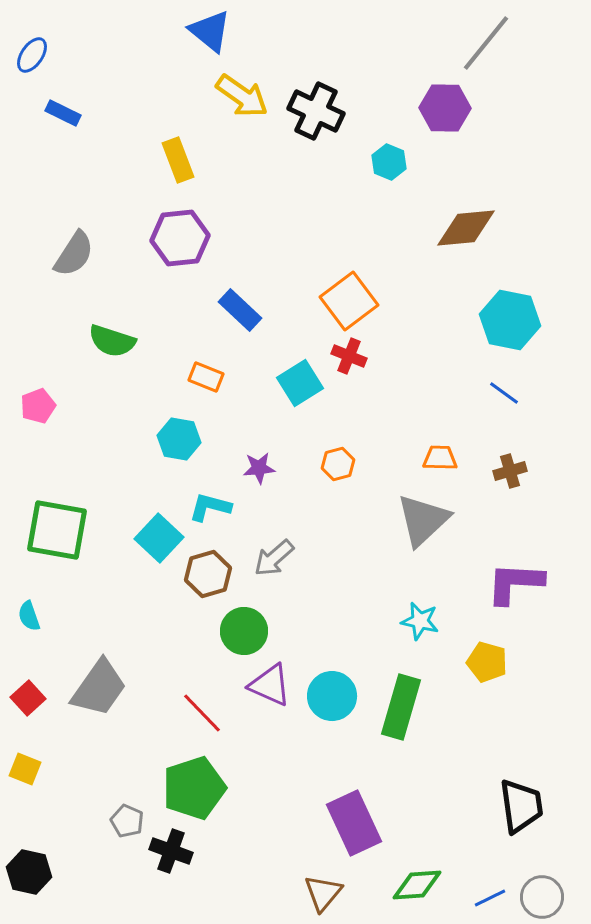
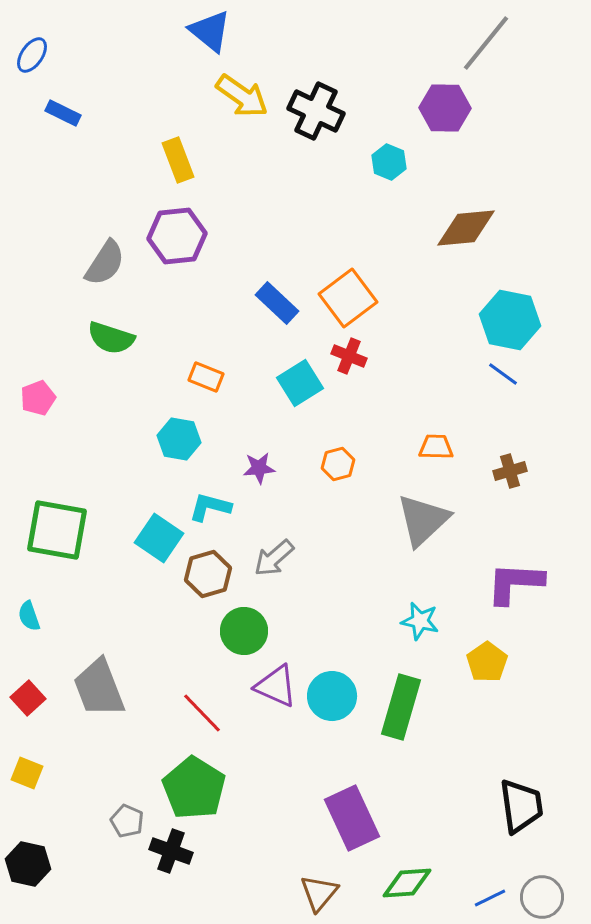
purple hexagon at (180, 238): moved 3 px left, 2 px up
gray semicircle at (74, 254): moved 31 px right, 9 px down
orange square at (349, 301): moved 1 px left, 3 px up
blue rectangle at (240, 310): moved 37 px right, 7 px up
green semicircle at (112, 341): moved 1 px left, 3 px up
blue line at (504, 393): moved 1 px left, 19 px up
pink pentagon at (38, 406): moved 8 px up
orange trapezoid at (440, 458): moved 4 px left, 11 px up
cyan square at (159, 538): rotated 9 degrees counterclockwise
yellow pentagon at (487, 662): rotated 21 degrees clockwise
purple triangle at (270, 685): moved 6 px right, 1 px down
gray trapezoid at (99, 688): rotated 124 degrees clockwise
yellow square at (25, 769): moved 2 px right, 4 px down
green pentagon at (194, 788): rotated 22 degrees counterclockwise
purple rectangle at (354, 823): moved 2 px left, 5 px up
black hexagon at (29, 872): moved 1 px left, 8 px up
green diamond at (417, 885): moved 10 px left, 2 px up
brown triangle at (323, 893): moved 4 px left
